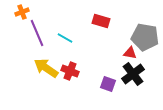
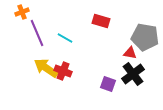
red cross: moved 7 px left
